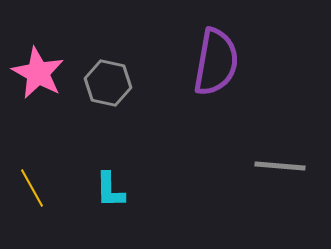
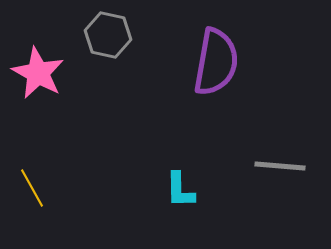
gray hexagon: moved 48 px up
cyan L-shape: moved 70 px right
